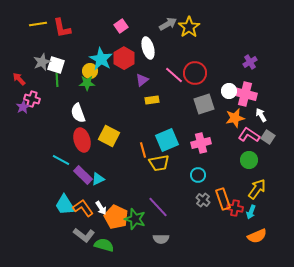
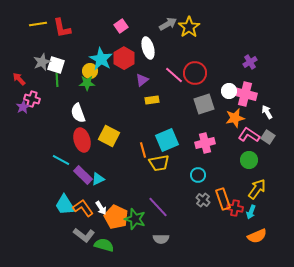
white arrow at (261, 115): moved 6 px right, 3 px up
pink cross at (201, 143): moved 4 px right
